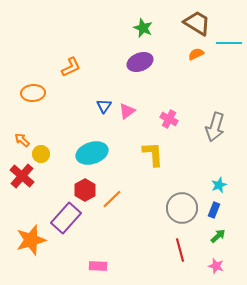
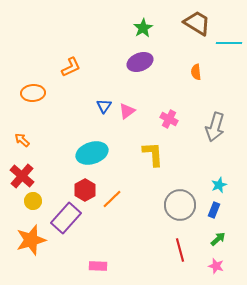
green star: rotated 18 degrees clockwise
orange semicircle: moved 18 px down; rotated 70 degrees counterclockwise
yellow circle: moved 8 px left, 47 px down
gray circle: moved 2 px left, 3 px up
green arrow: moved 3 px down
